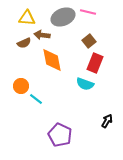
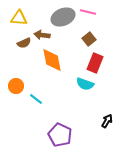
yellow triangle: moved 8 px left
brown square: moved 2 px up
orange circle: moved 5 px left
